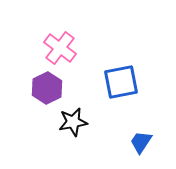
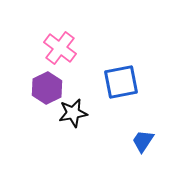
black star: moved 9 px up
blue trapezoid: moved 2 px right, 1 px up
